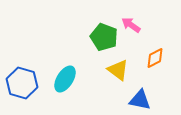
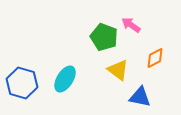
blue triangle: moved 3 px up
